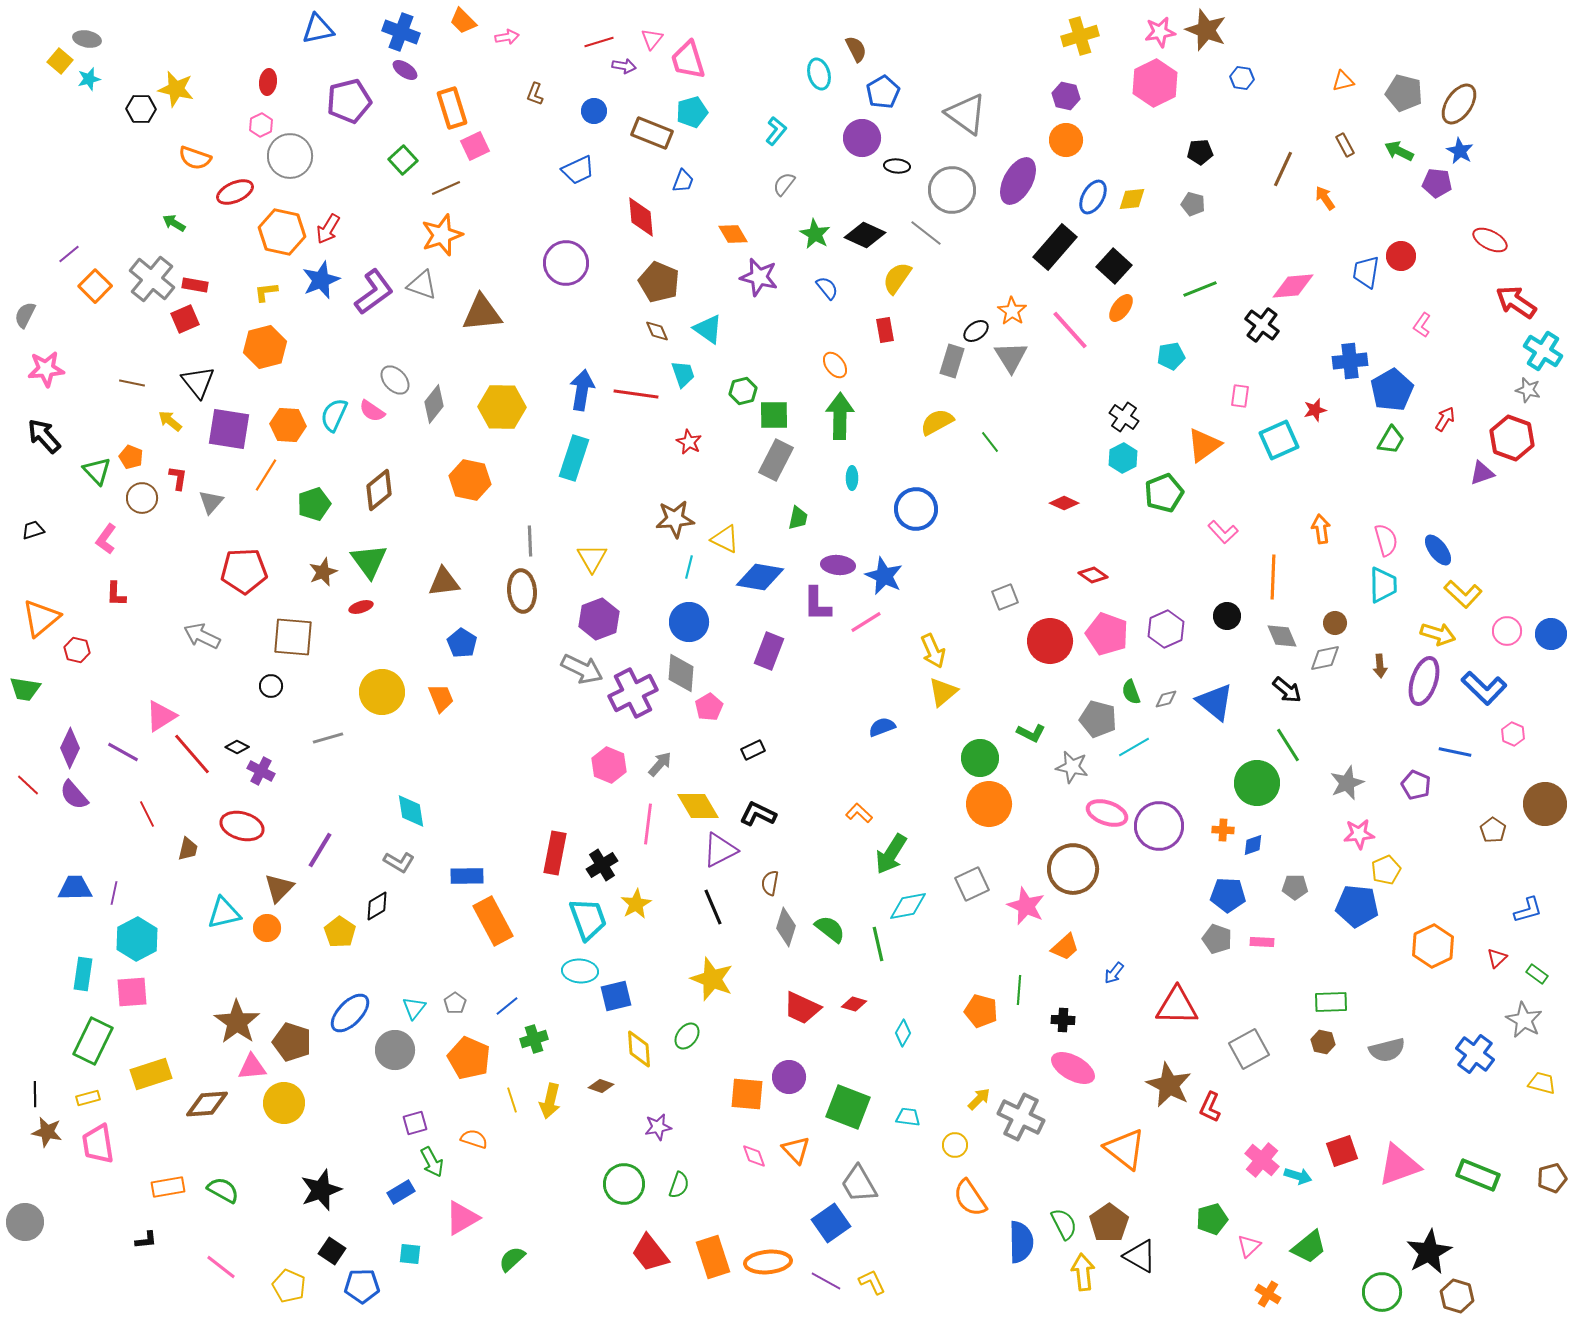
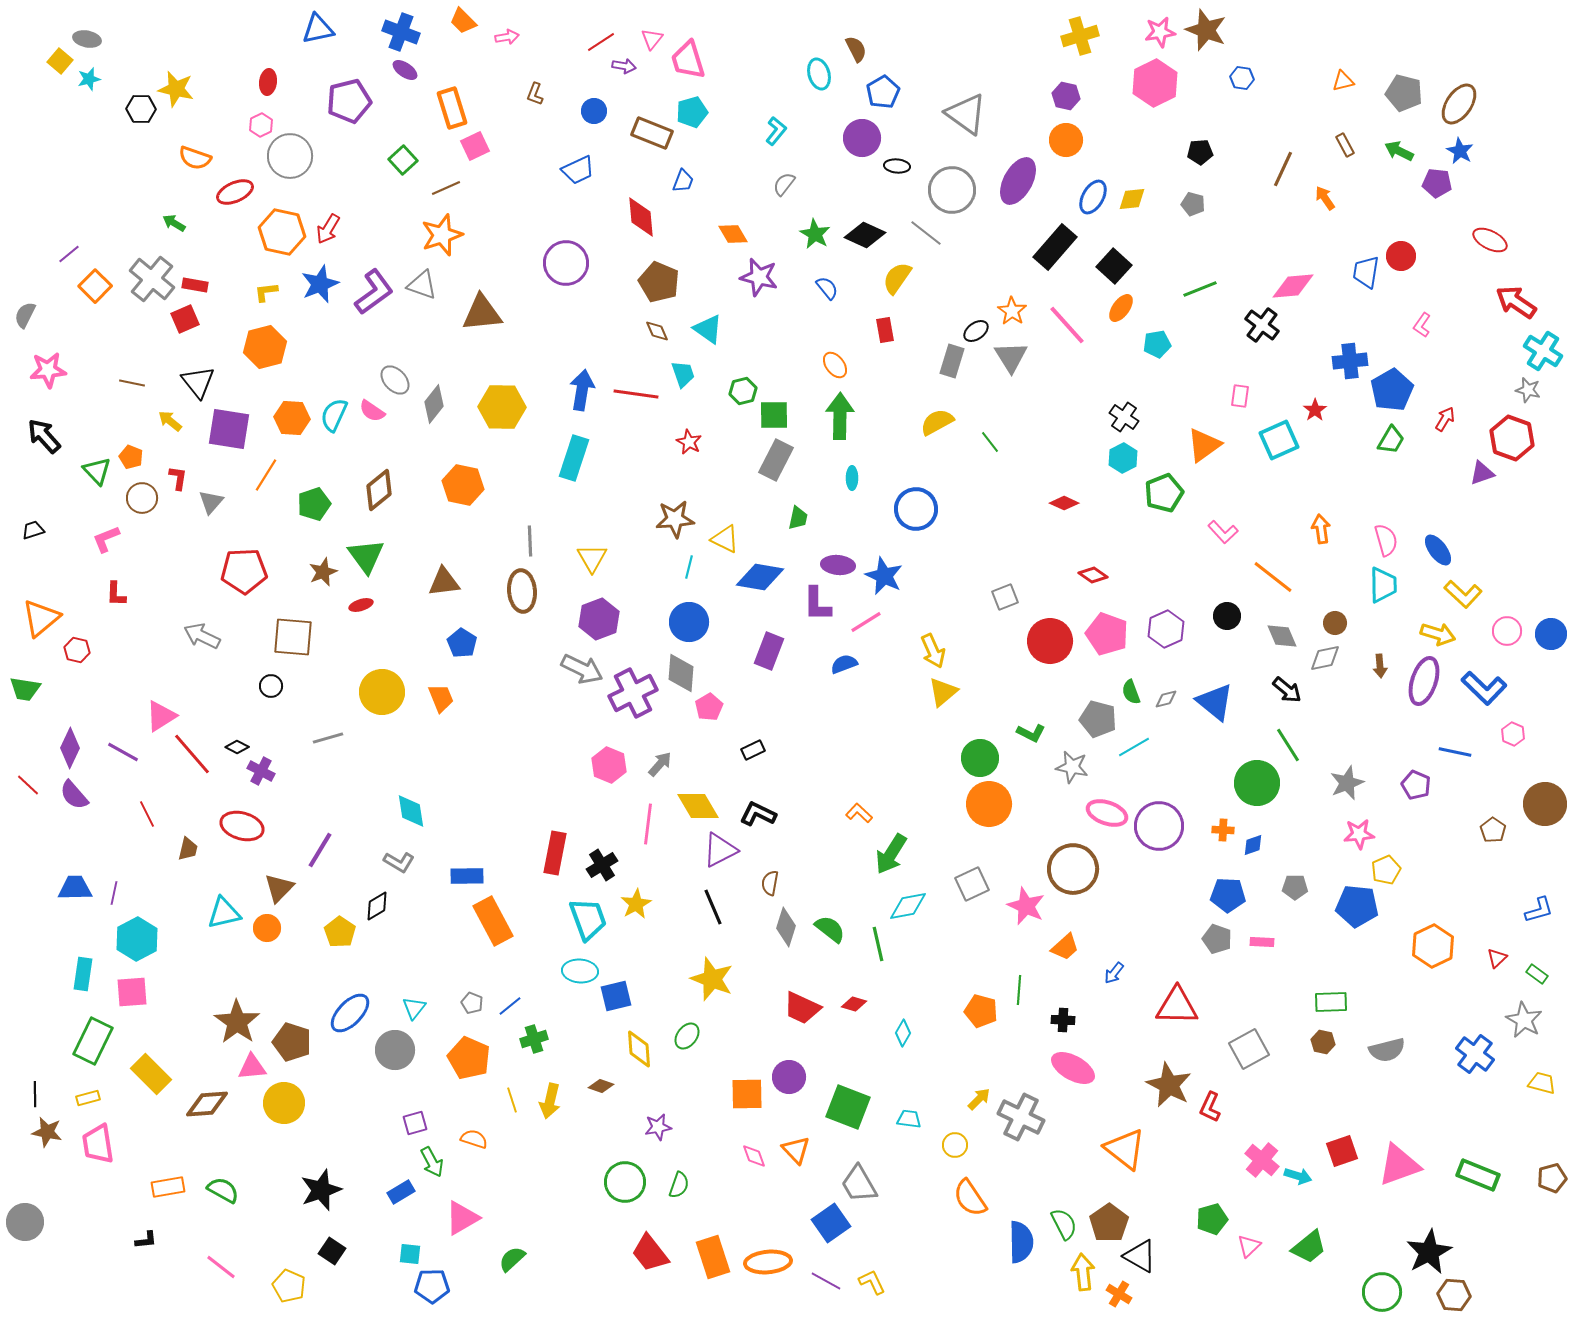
red line at (599, 42): moved 2 px right; rotated 16 degrees counterclockwise
blue star at (321, 280): moved 1 px left, 4 px down
pink line at (1070, 330): moved 3 px left, 5 px up
cyan pentagon at (1171, 356): moved 14 px left, 12 px up
pink star at (46, 369): moved 2 px right, 1 px down
red star at (1315, 410): rotated 20 degrees counterclockwise
orange hexagon at (288, 425): moved 4 px right, 7 px up
orange hexagon at (470, 480): moved 7 px left, 5 px down
pink L-shape at (106, 539): rotated 32 degrees clockwise
green triangle at (369, 561): moved 3 px left, 5 px up
orange line at (1273, 577): rotated 54 degrees counterclockwise
red ellipse at (361, 607): moved 2 px up
blue semicircle at (882, 727): moved 38 px left, 63 px up
blue L-shape at (1528, 910): moved 11 px right
gray pentagon at (455, 1003): moved 17 px right; rotated 15 degrees counterclockwise
blue line at (507, 1006): moved 3 px right
yellow rectangle at (151, 1074): rotated 63 degrees clockwise
orange square at (747, 1094): rotated 6 degrees counterclockwise
cyan trapezoid at (908, 1117): moved 1 px right, 2 px down
green circle at (624, 1184): moved 1 px right, 2 px up
blue pentagon at (362, 1286): moved 70 px right
orange cross at (1268, 1294): moved 149 px left
brown hexagon at (1457, 1296): moved 3 px left, 1 px up; rotated 12 degrees counterclockwise
